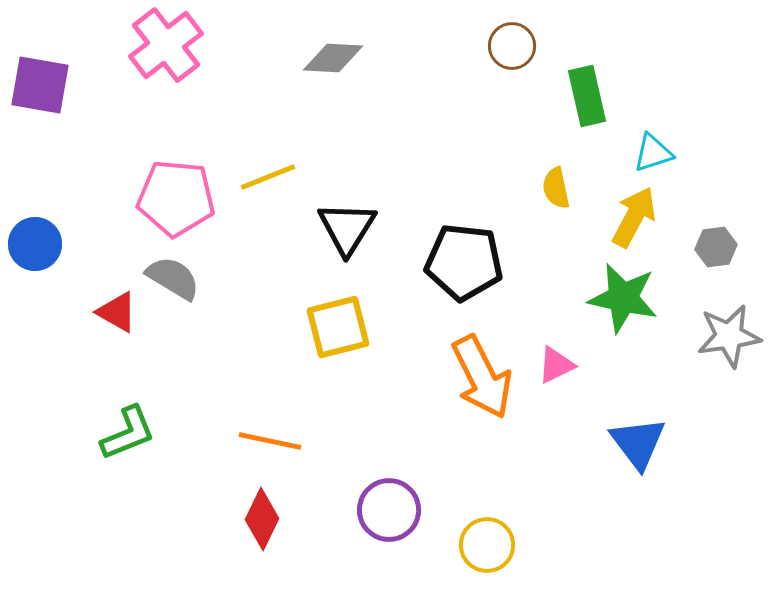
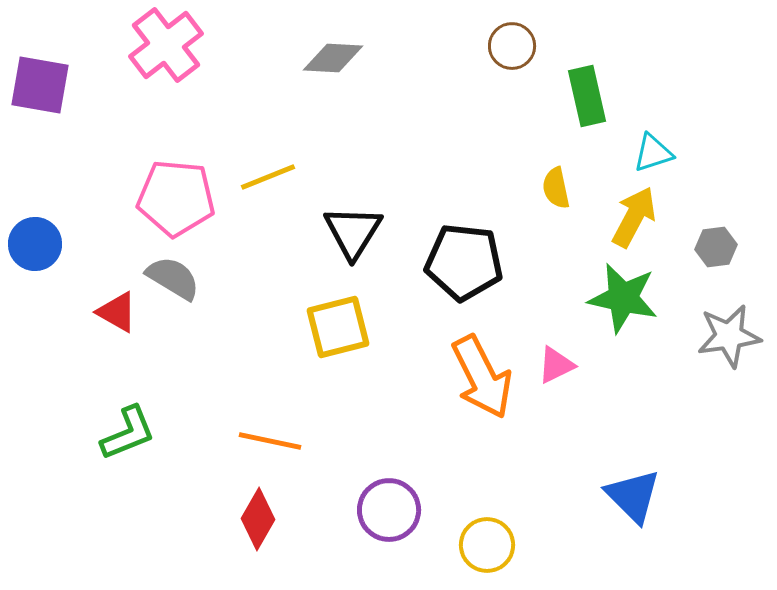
black triangle: moved 6 px right, 4 px down
blue triangle: moved 5 px left, 53 px down; rotated 8 degrees counterclockwise
red diamond: moved 4 px left; rotated 4 degrees clockwise
